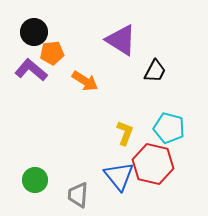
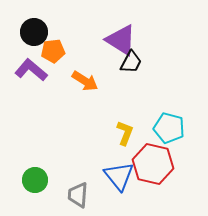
orange pentagon: moved 1 px right, 2 px up
black trapezoid: moved 24 px left, 9 px up
